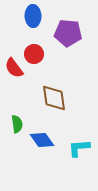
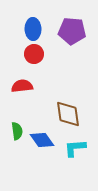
blue ellipse: moved 13 px down
purple pentagon: moved 4 px right, 2 px up
red semicircle: moved 8 px right, 18 px down; rotated 120 degrees clockwise
brown diamond: moved 14 px right, 16 px down
green semicircle: moved 7 px down
cyan L-shape: moved 4 px left
